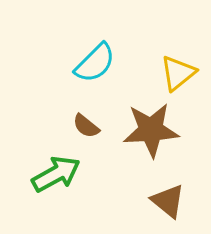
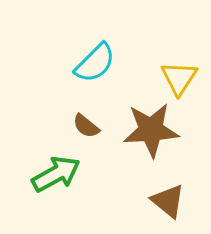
yellow triangle: moved 1 px right, 5 px down; rotated 18 degrees counterclockwise
